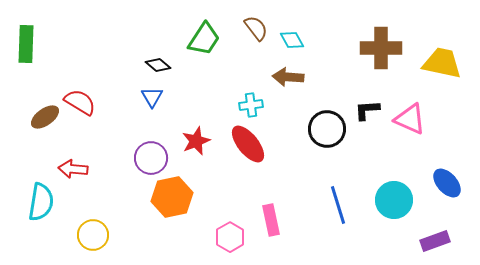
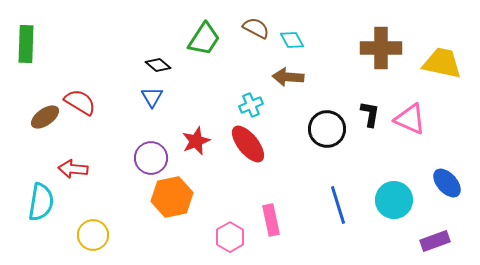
brown semicircle: rotated 24 degrees counterclockwise
cyan cross: rotated 15 degrees counterclockwise
black L-shape: moved 3 px right, 4 px down; rotated 104 degrees clockwise
